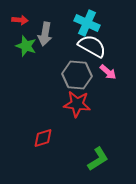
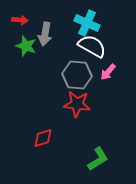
pink arrow: rotated 90 degrees clockwise
